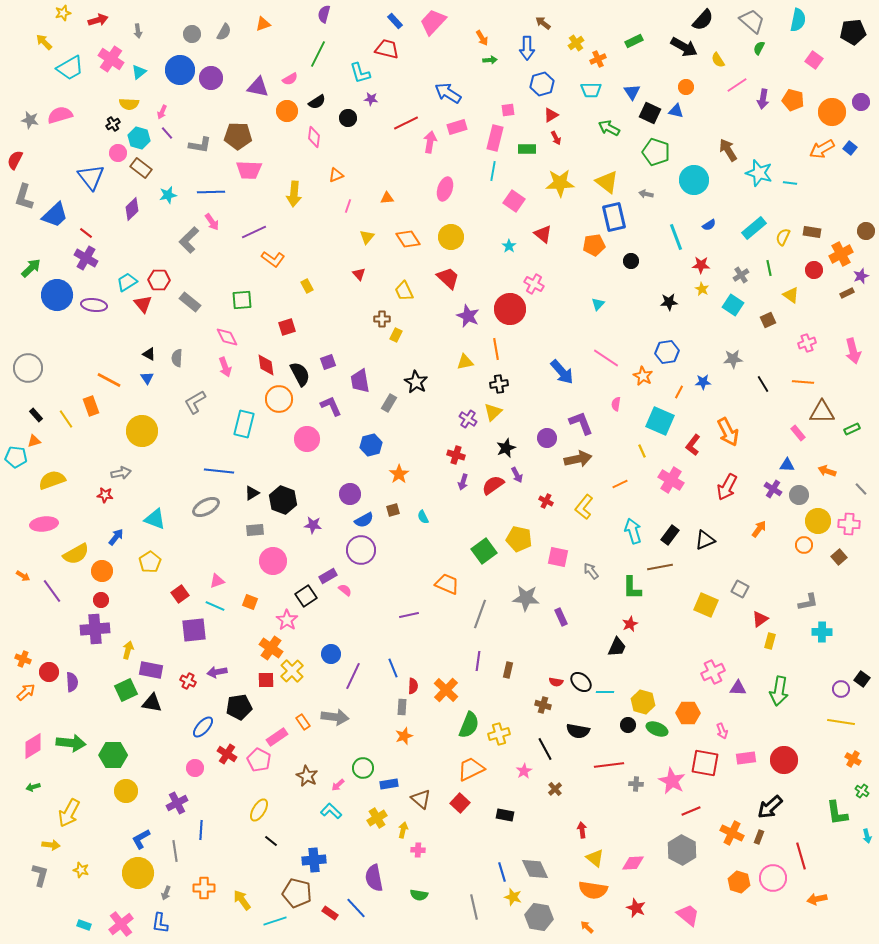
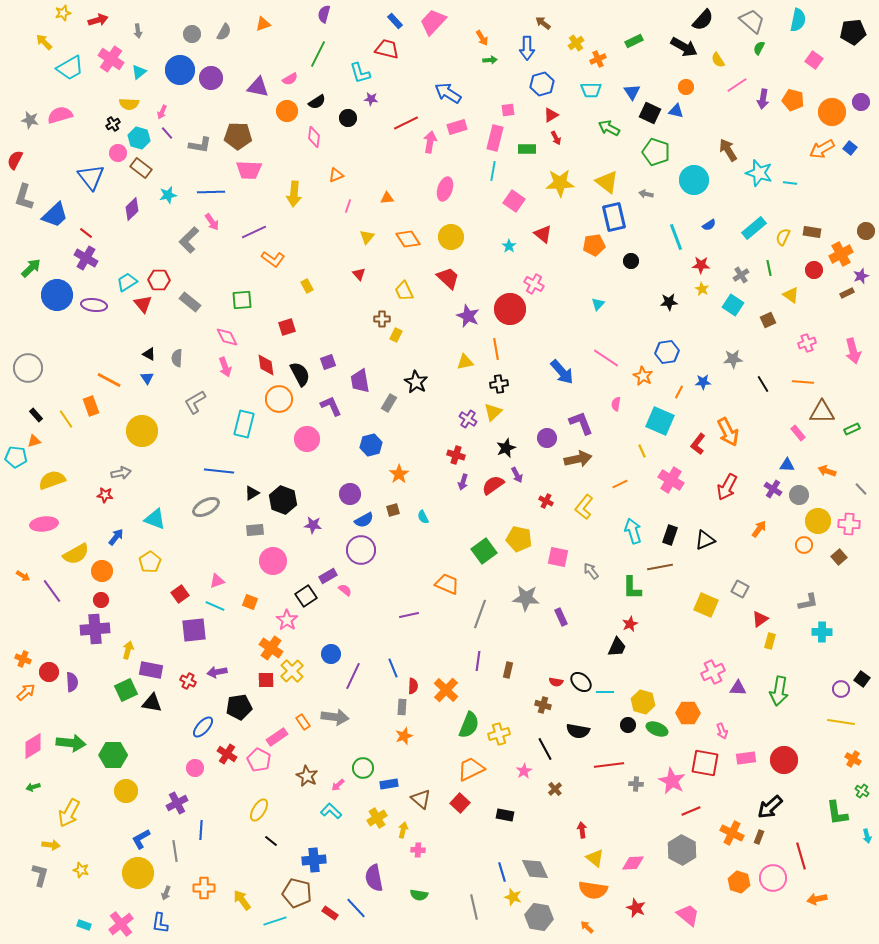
red L-shape at (693, 445): moved 5 px right, 1 px up
black rectangle at (670, 535): rotated 18 degrees counterclockwise
